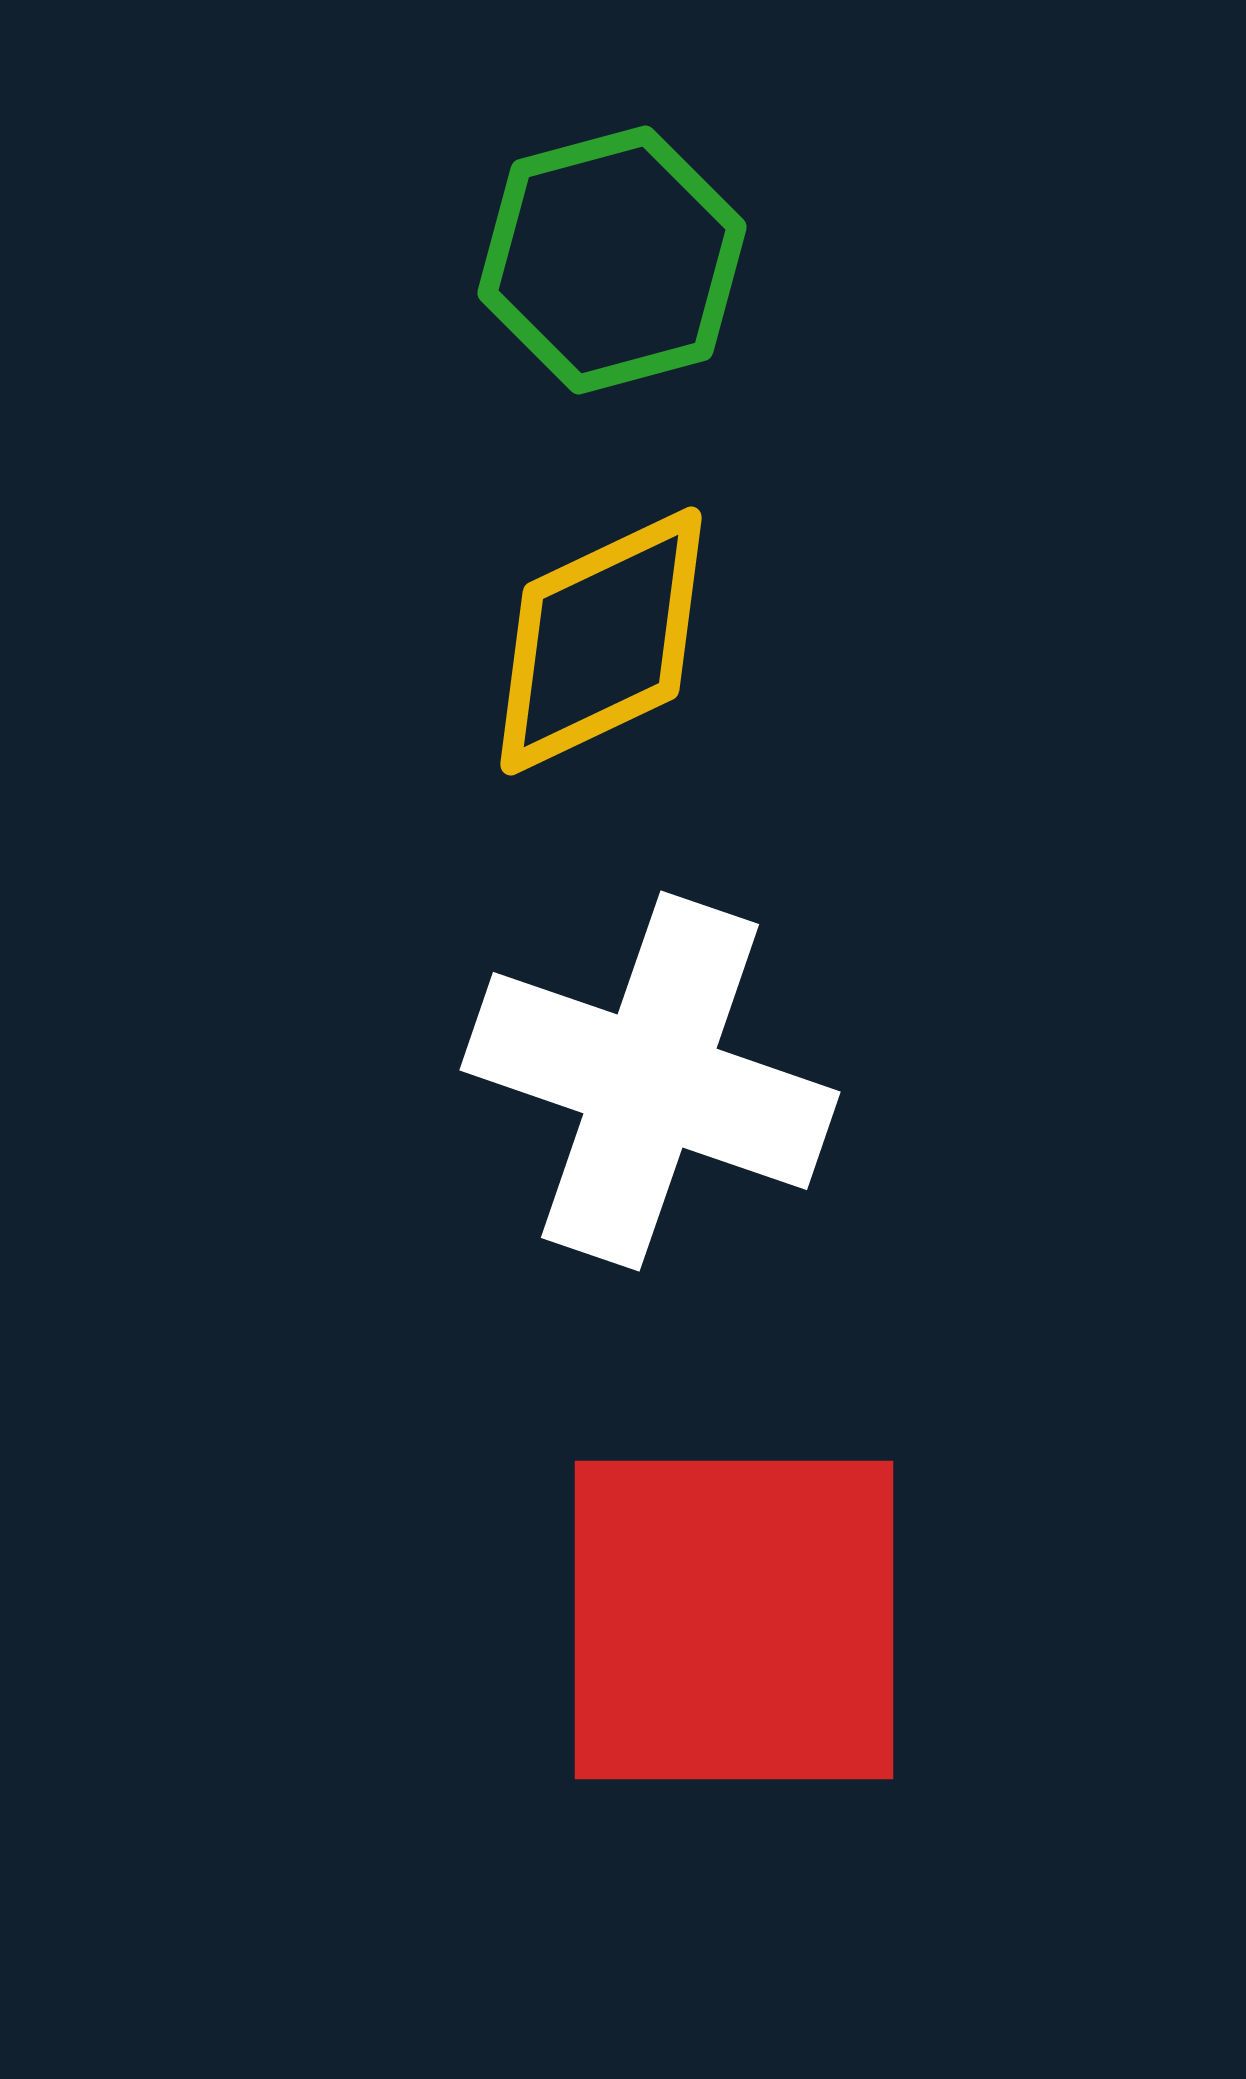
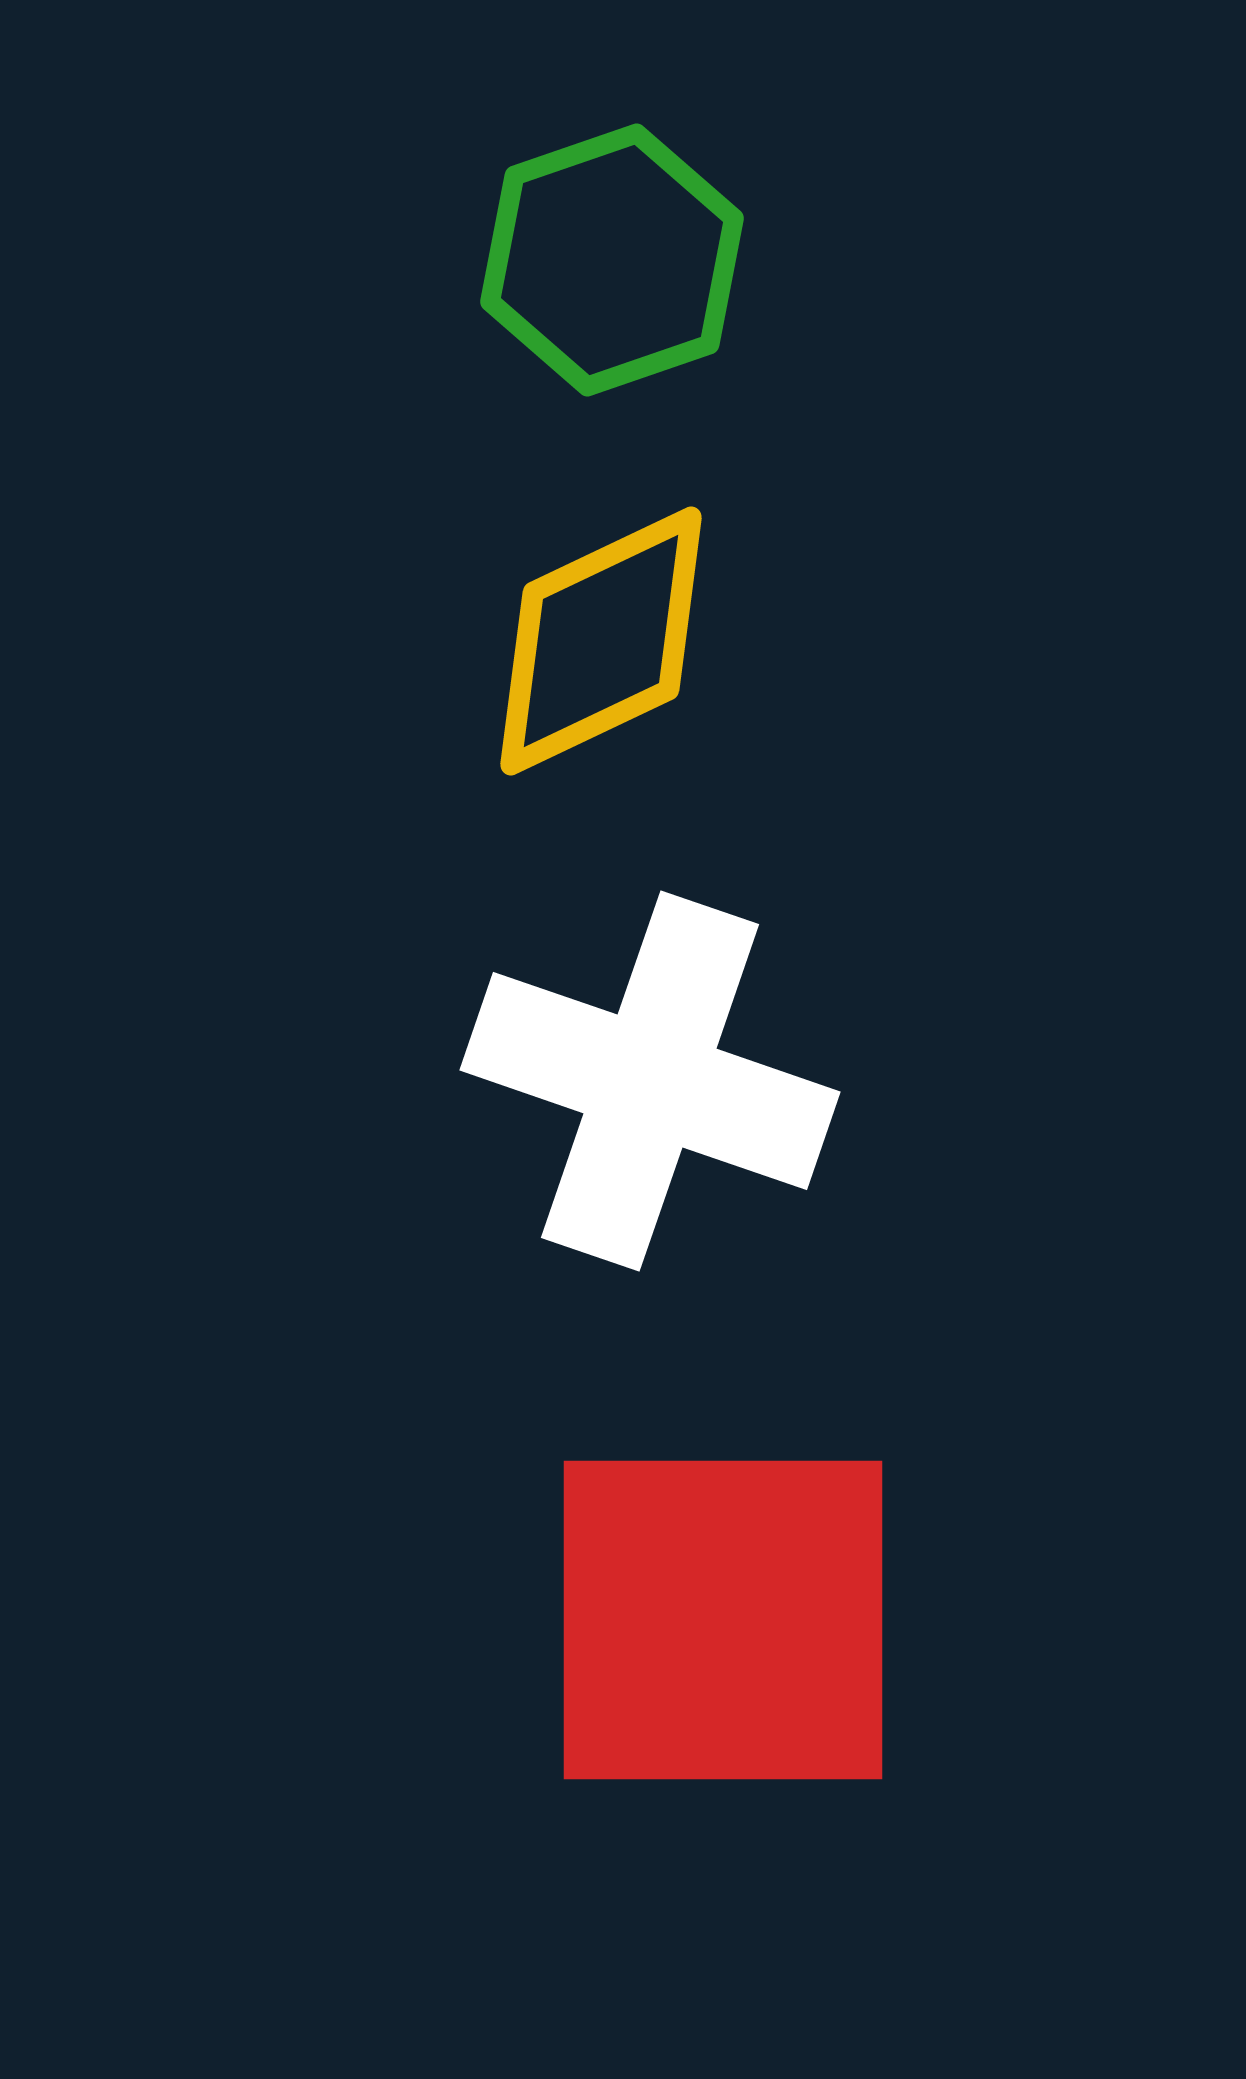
green hexagon: rotated 4 degrees counterclockwise
red square: moved 11 px left
